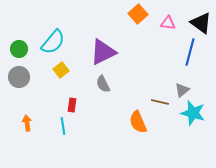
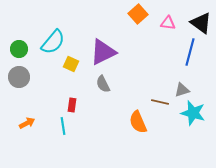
yellow square: moved 10 px right, 6 px up; rotated 28 degrees counterclockwise
gray triangle: rotated 21 degrees clockwise
orange arrow: rotated 70 degrees clockwise
